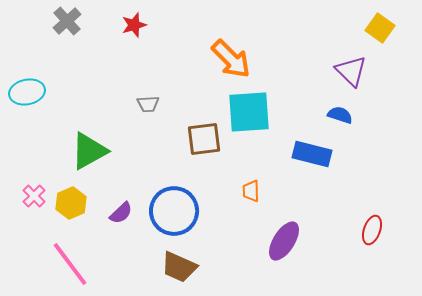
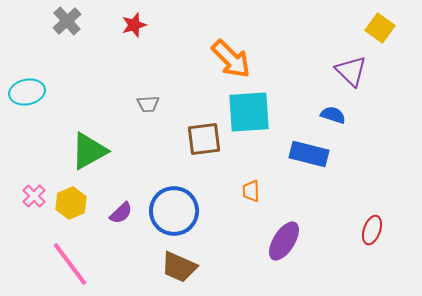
blue semicircle: moved 7 px left
blue rectangle: moved 3 px left
